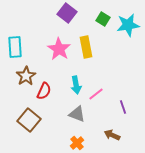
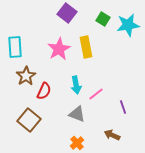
pink star: rotated 10 degrees clockwise
